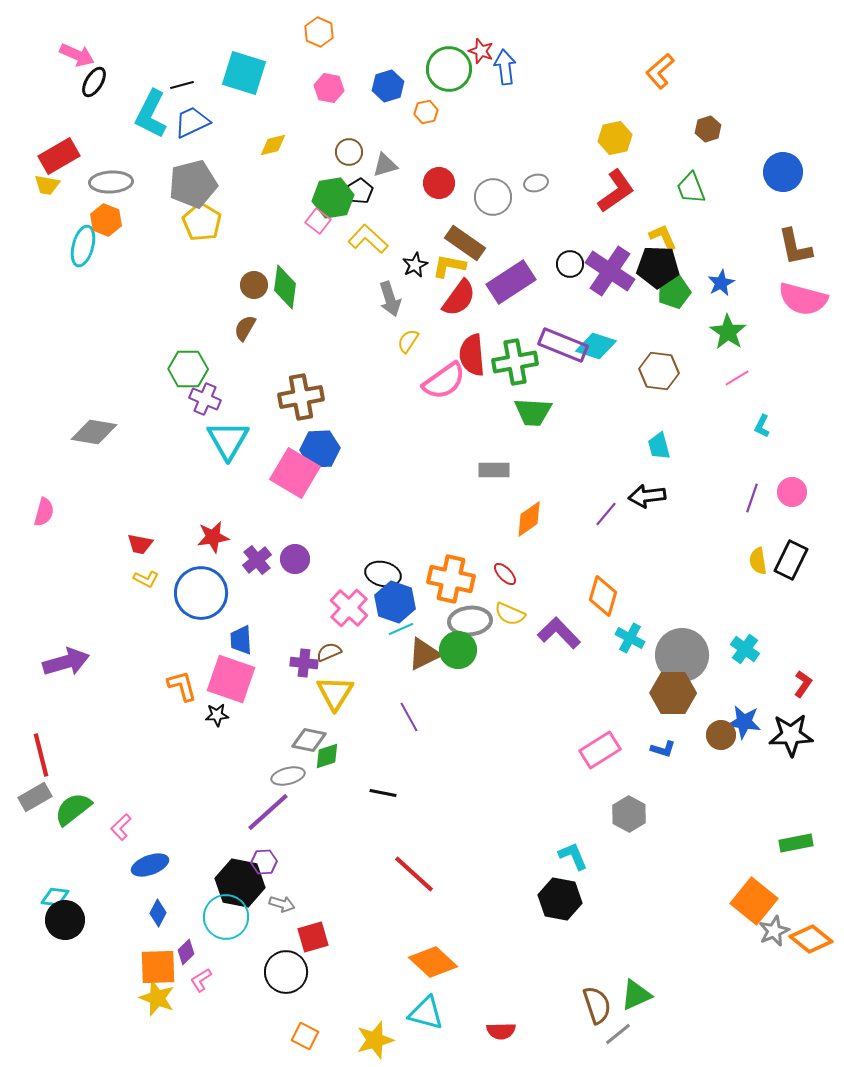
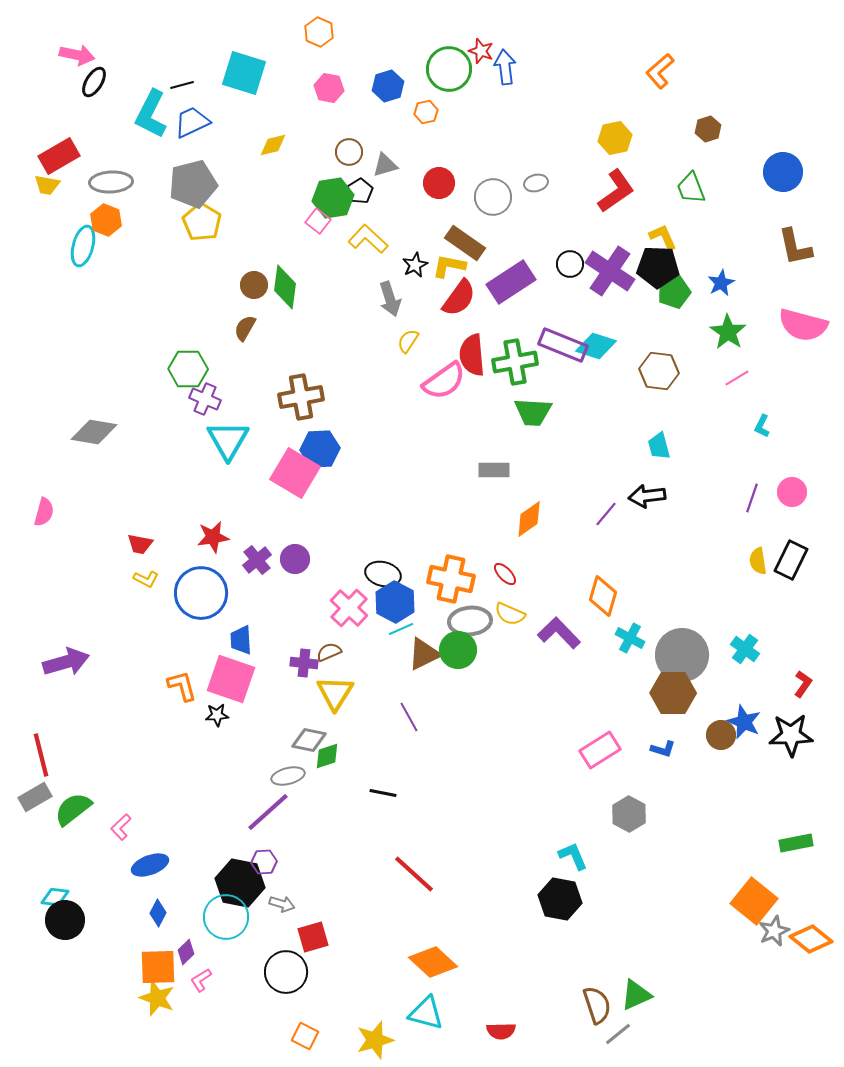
pink arrow at (77, 55): rotated 12 degrees counterclockwise
pink semicircle at (803, 299): moved 26 px down
blue hexagon at (395, 602): rotated 9 degrees clockwise
blue star at (744, 722): rotated 16 degrees clockwise
